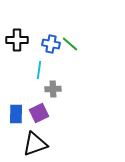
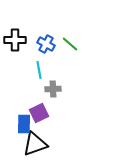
black cross: moved 2 px left
blue cross: moved 5 px left; rotated 18 degrees clockwise
cyan line: rotated 18 degrees counterclockwise
blue rectangle: moved 8 px right, 10 px down
